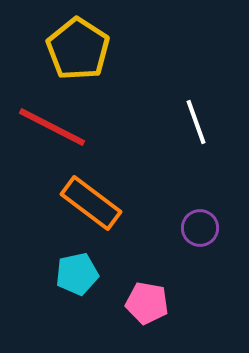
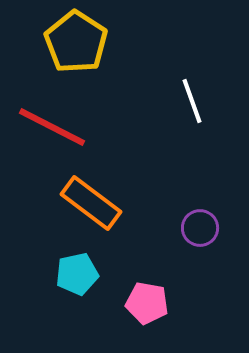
yellow pentagon: moved 2 px left, 7 px up
white line: moved 4 px left, 21 px up
